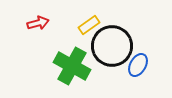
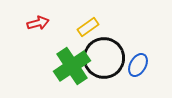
yellow rectangle: moved 1 px left, 2 px down
black circle: moved 8 px left, 12 px down
green cross: rotated 27 degrees clockwise
